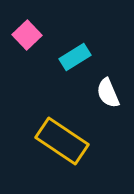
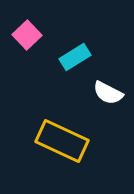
white semicircle: rotated 40 degrees counterclockwise
yellow rectangle: rotated 9 degrees counterclockwise
